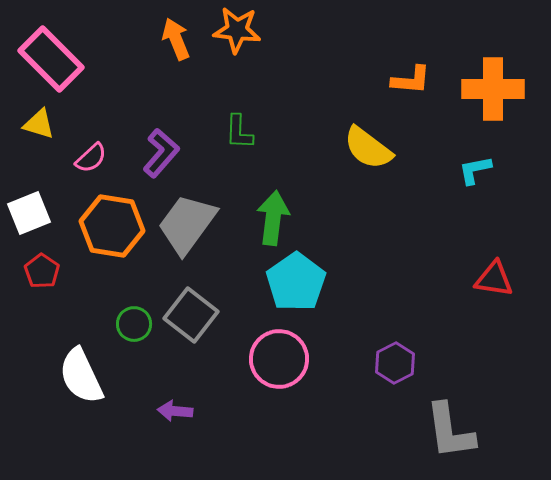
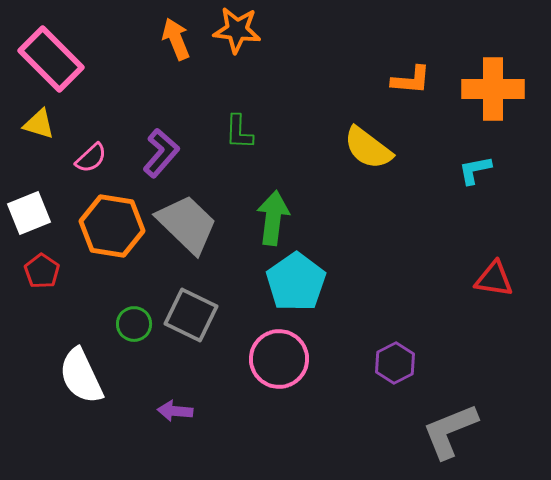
gray trapezoid: rotated 98 degrees clockwise
gray square: rotated 12 degrees counterclockwise
gray L-shape: rotated 76 degrees clockwise
